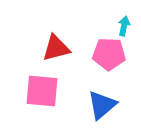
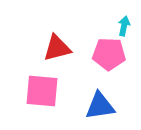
red triangle: moved 1 px right
blue triangle: moved 2 px left, 1 px down; rotated 32 degrees clockwise
